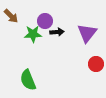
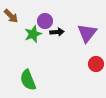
green star: rotated 18 degrees counterclockwise
